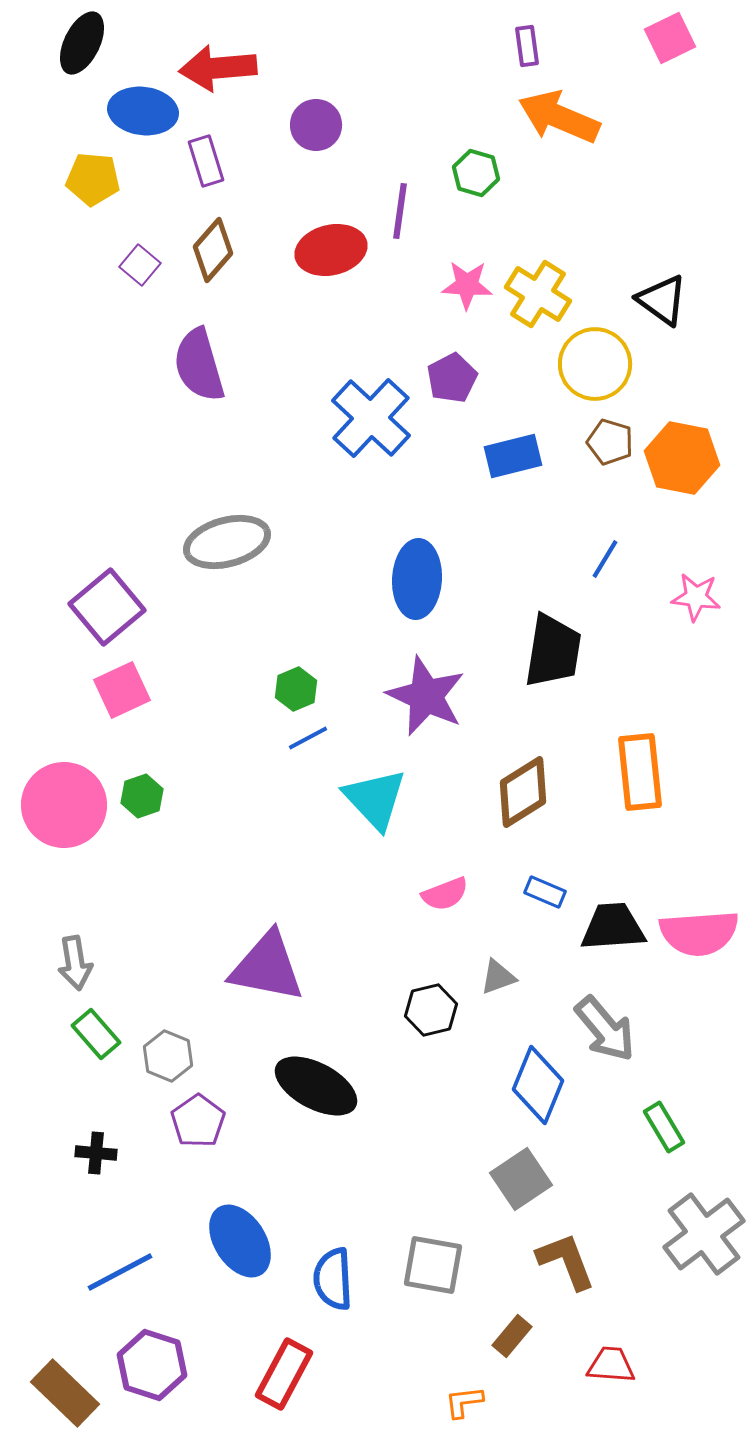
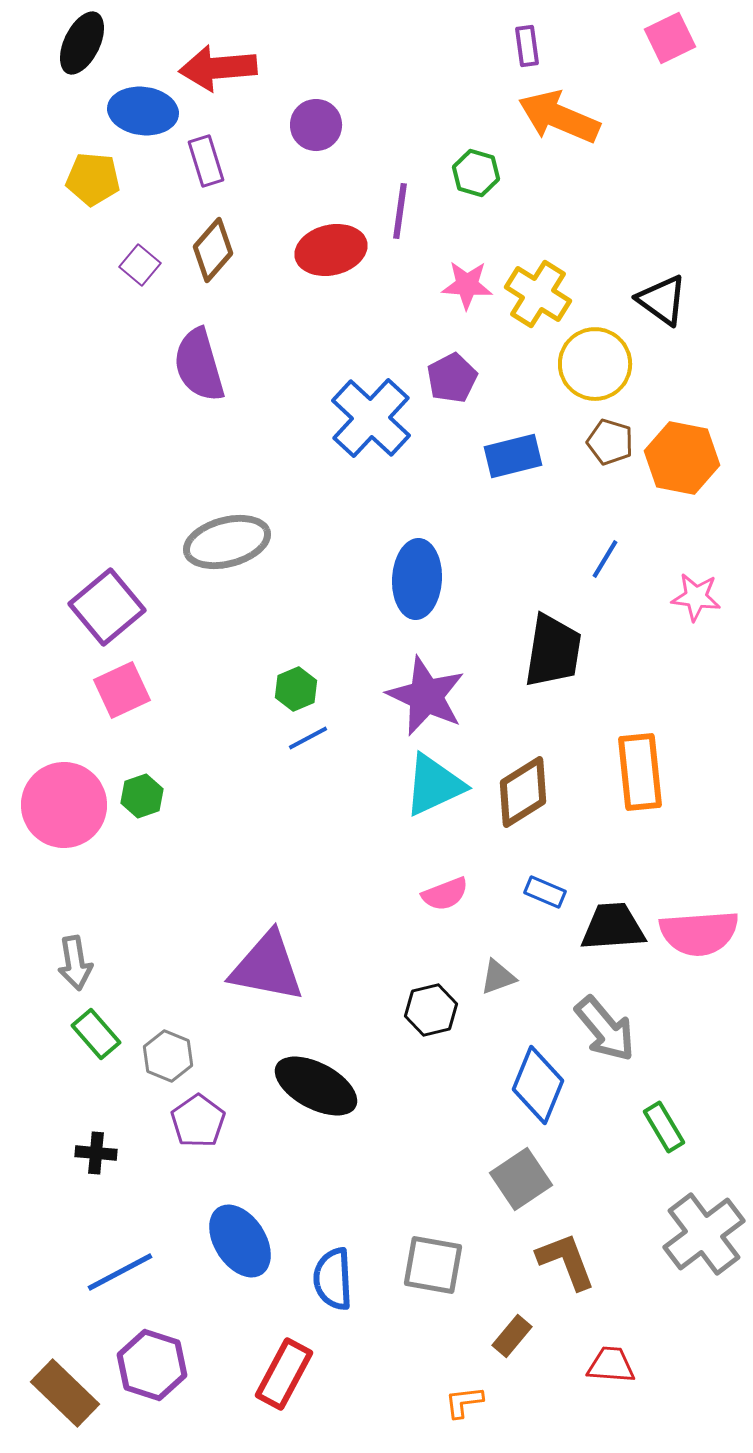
cyan triangle at (375, 799): moved 59 px right, 14 px up; rotated 48 degrees clockwise
